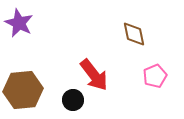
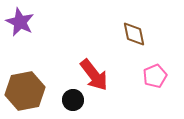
purple star: moved 1 px right, 1 px up
brown hexagon: moved 2 px right, 1 px down; rotated 6 degrees counterclockwise
